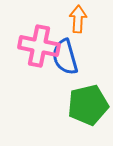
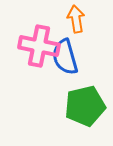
orange arrow: moved 2 px left; rotated 12 degrees counterclockwise
green pentagon: moved 3 px left, 1 px down
